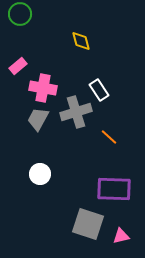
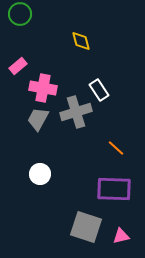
orange line: moved 7 px right, 11 px down
gray square: moved 2 px left, 3 px down
